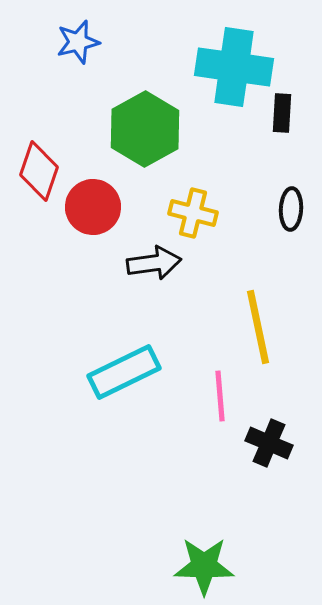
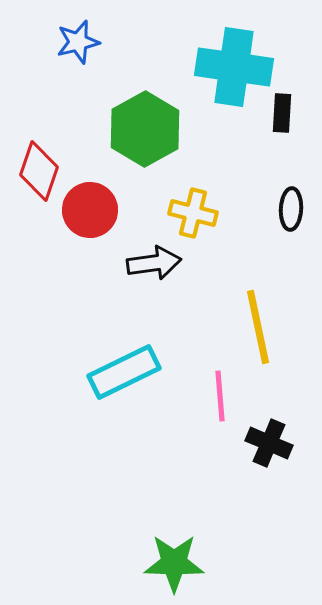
red circle: moved 3 px left, 3 px down
green star: moved 30 px left, 3 px up
